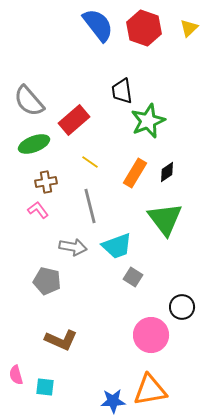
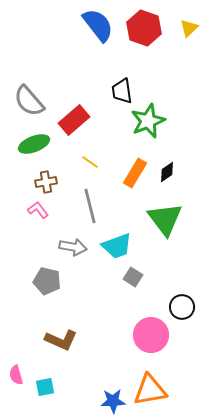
cyan square: rotated 18 degrees counterclockwise
